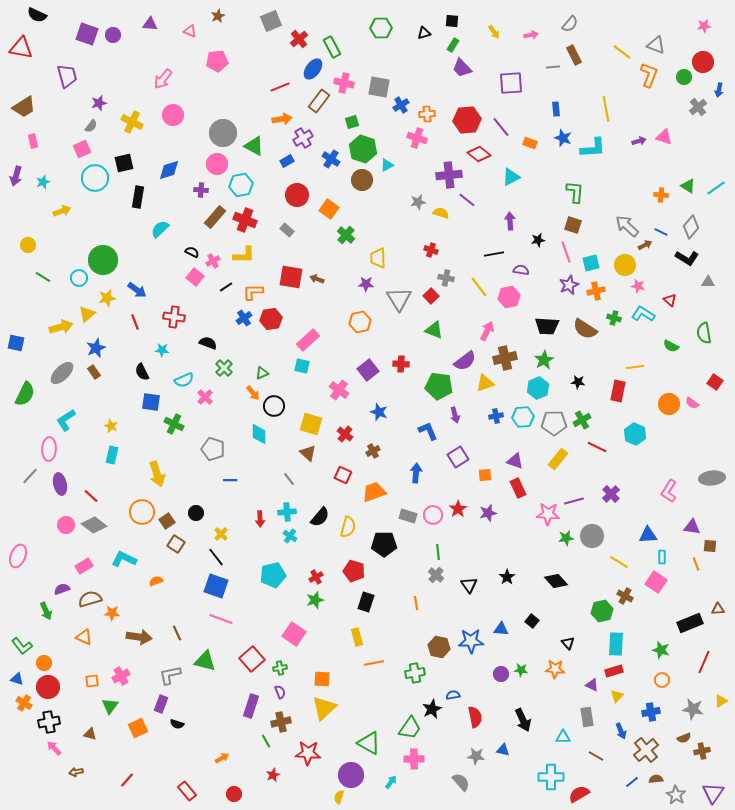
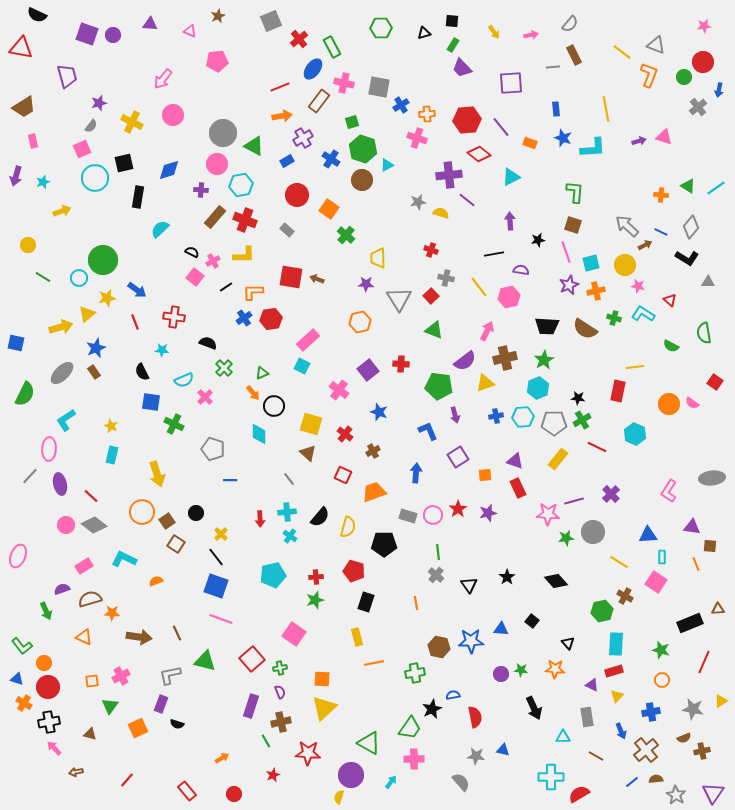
orange arrow at (282, 119): moved 3 px up
cyan square at (302, 366): rotated 14 degrees clockwise
black star at (578, 382): moved 16 px down
gray circle at (592, 536): moved 1 px right, 4 px up
red cross at (316, 577): rotated 24 degrees clockwise
black arrow at (523, 720): moved 11 px right, 12 px up
